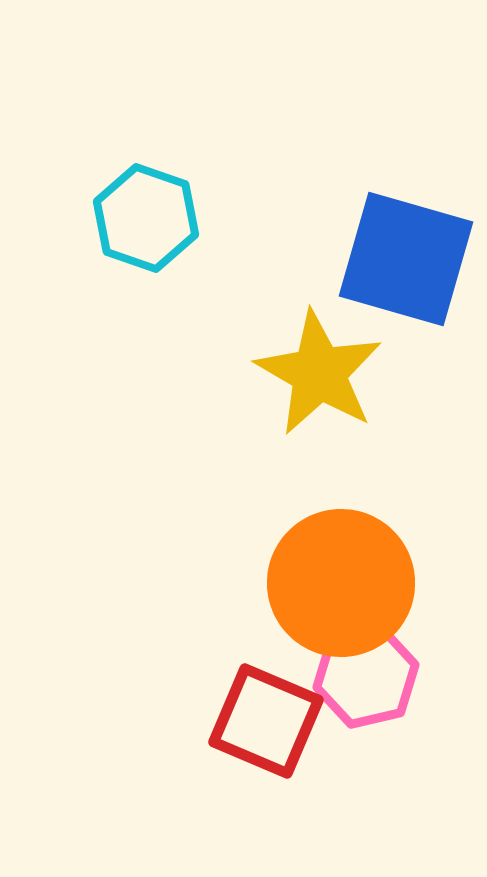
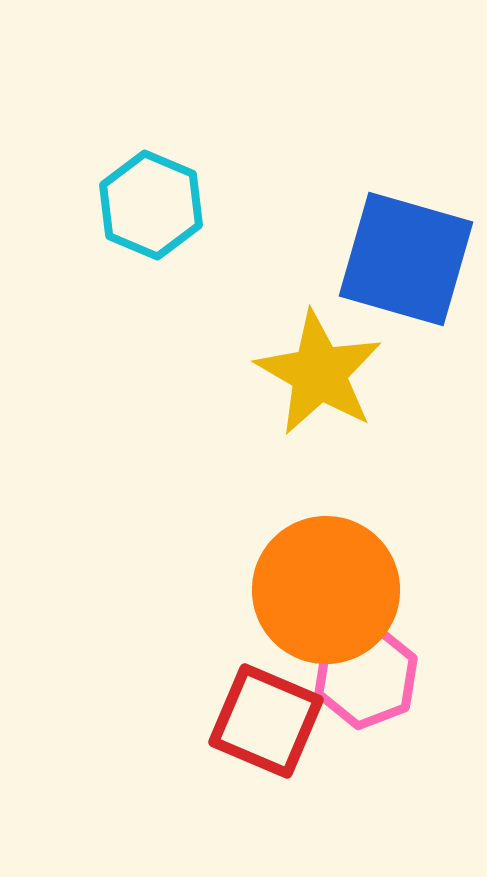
cyan hexagon: moved 5 px right, 13 px up; rotated 4 degrees clockwise
orange circle: moved 15 px left, 7 px down
pink hexagon: rotated 8 degrees counterclockwise
